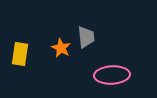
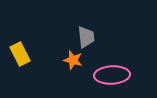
orange star: moved 12 px right, 12 px down; rotated 12 degrees counterclockwise
yellow rectangle: rotated 35 degrees counterclockwise
